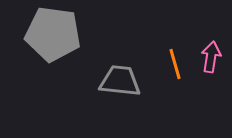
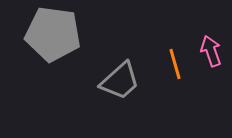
pink arrow: moved 6 px up; rotated 28 degrees counterclockwise
gray trapezoid: rotated 132 degrees clockwise
